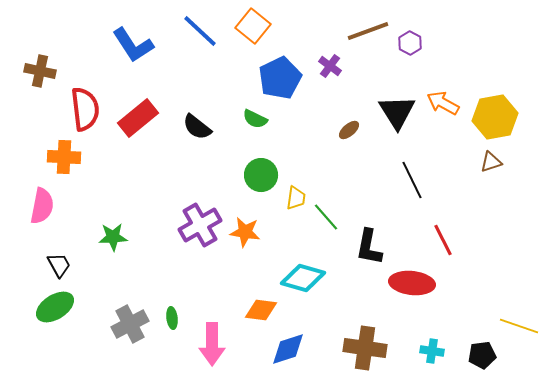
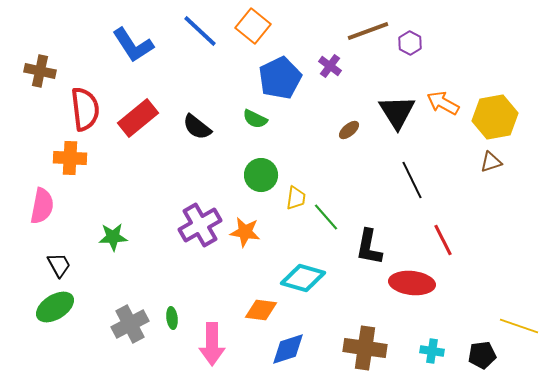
orange cross at (64, 157): moved 6 px right, 1 px down
